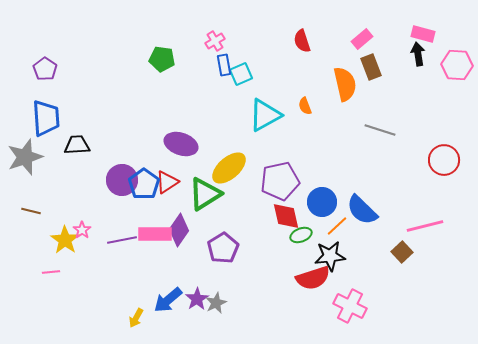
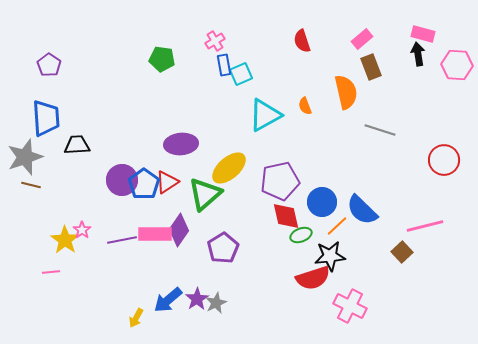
purple pentagon at (45, 69): moved 4 px right, 4 px up
orange semicircle at (345, 84): moved 1 px right, 8 px down
purple ellipse at (181, 144): rotated 24 degrees counterclockwise
green triangle at (205, 194): rotated 9 degrees counterclockwise
brown line at (31, 211): moved 26 px up
